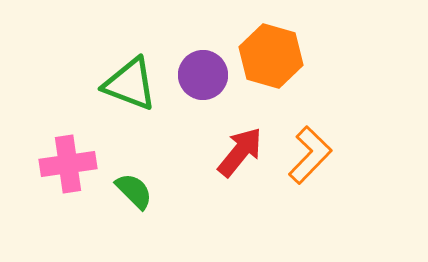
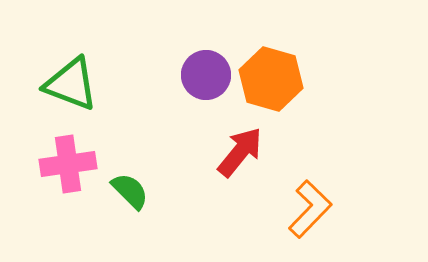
orange hexagon: moved 23 px down
purple circle: moved 3 px right
green triangle: moved 59 px left
orange L-shape: moved 54 px down
green semicircle: moved 4 px left
